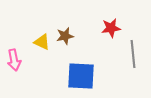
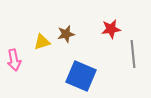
red star: moved 1 px down
brown star: moved 1 px right, 2 px up
yellow triangle: rotated 42 degrees counterclockwise
blue square: rotated 20 degrees clockwise
